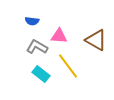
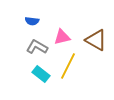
pink triangle: moved 3 px right, 1 px down; rotated 18 degrees counterclockwise
yellow line: rotated 64 degrees clockwise
